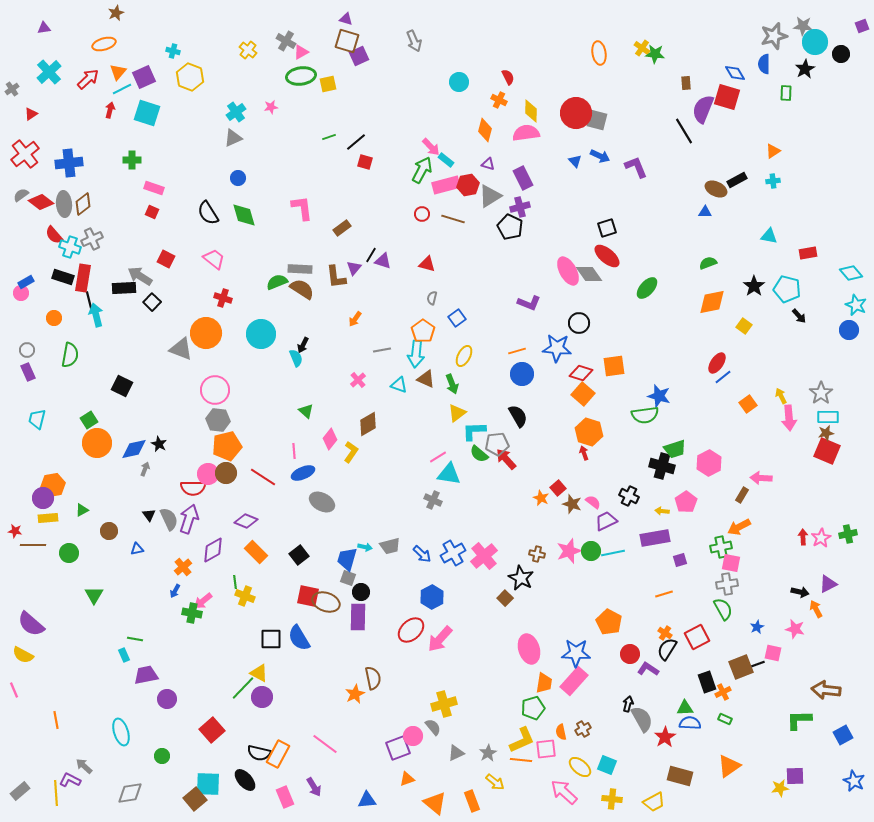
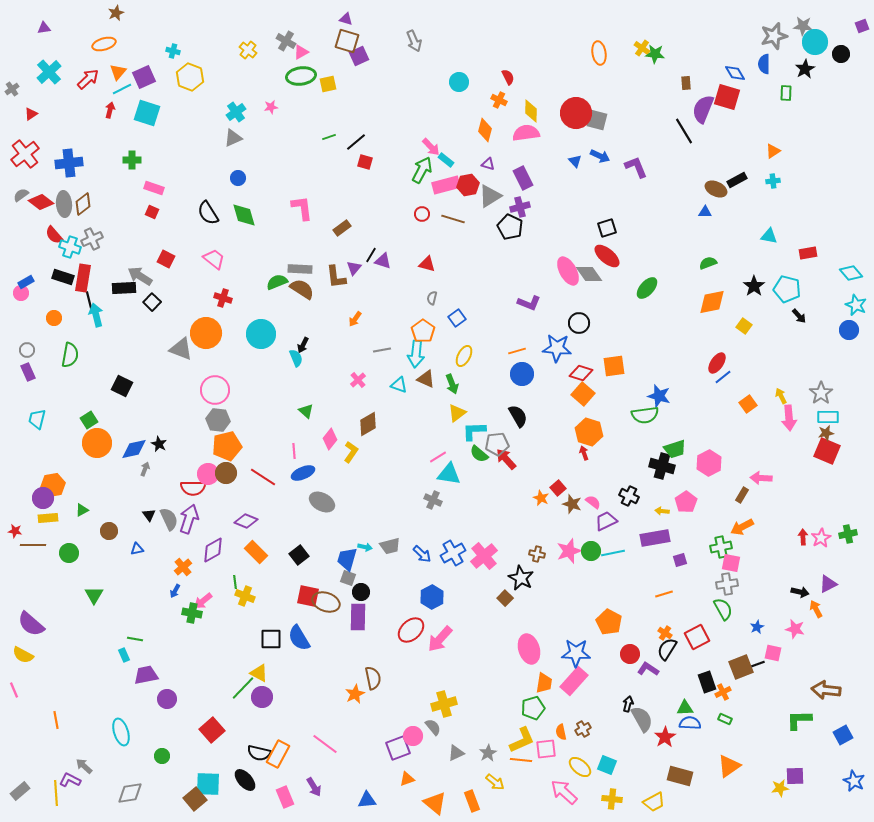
orange arrow at (739, 527): moved 3 px right
